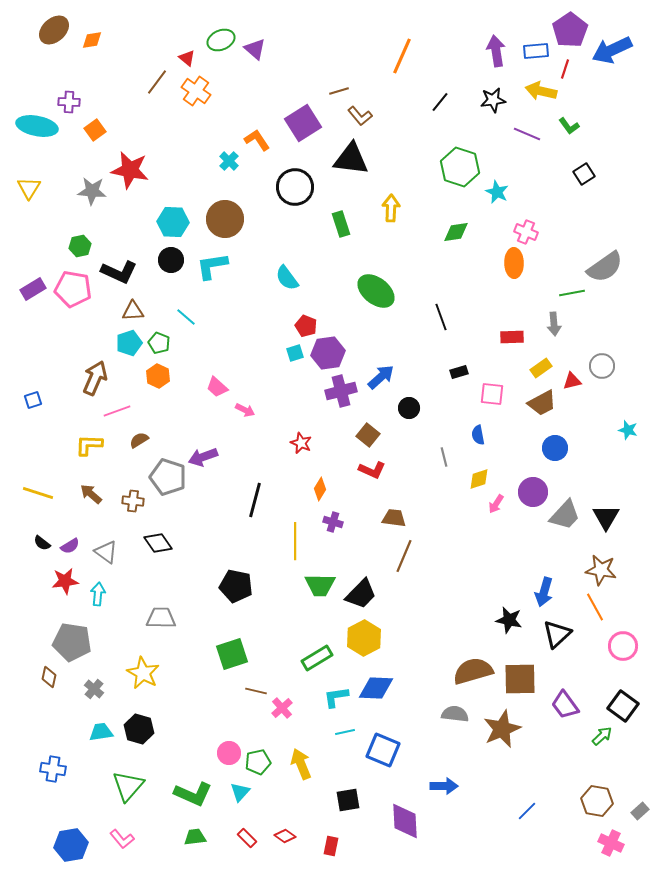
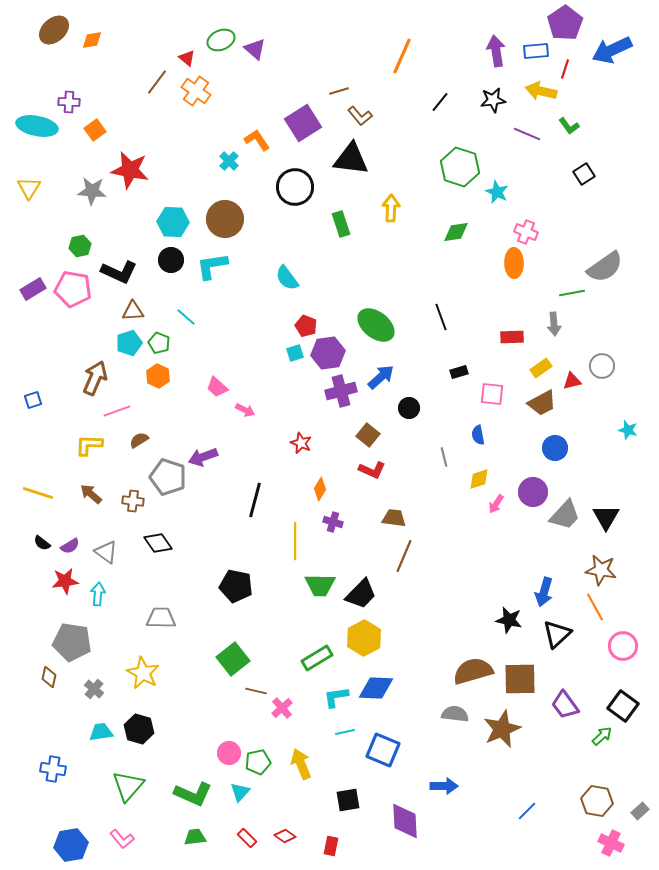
purple pentagon at (570, 30): moved 5 px left, 7 px up
green ellipse at (376, 291): moved 34 px down
green square at (232, 654): moved 1 px right, 5 px down; rotated 20 degrees counterclockwise
